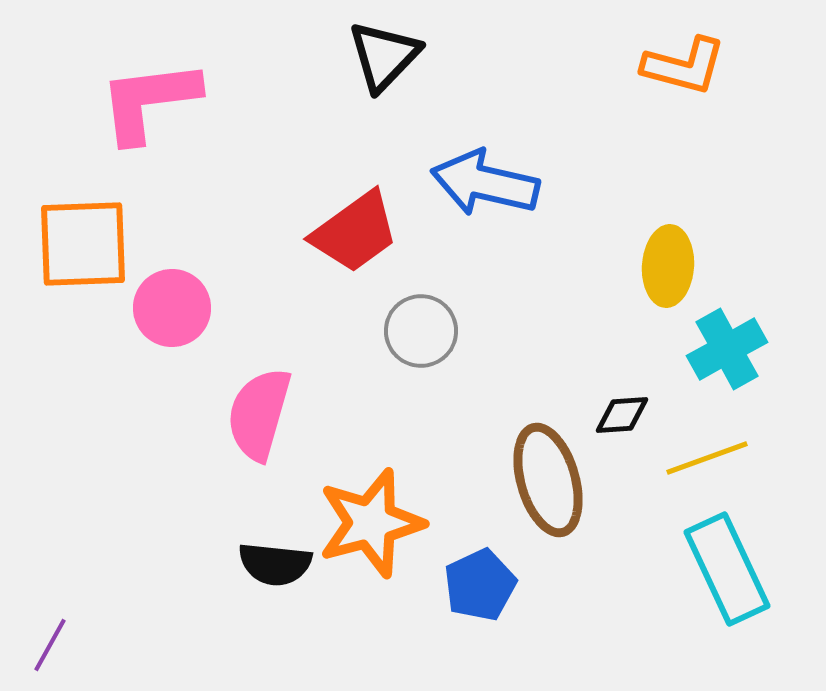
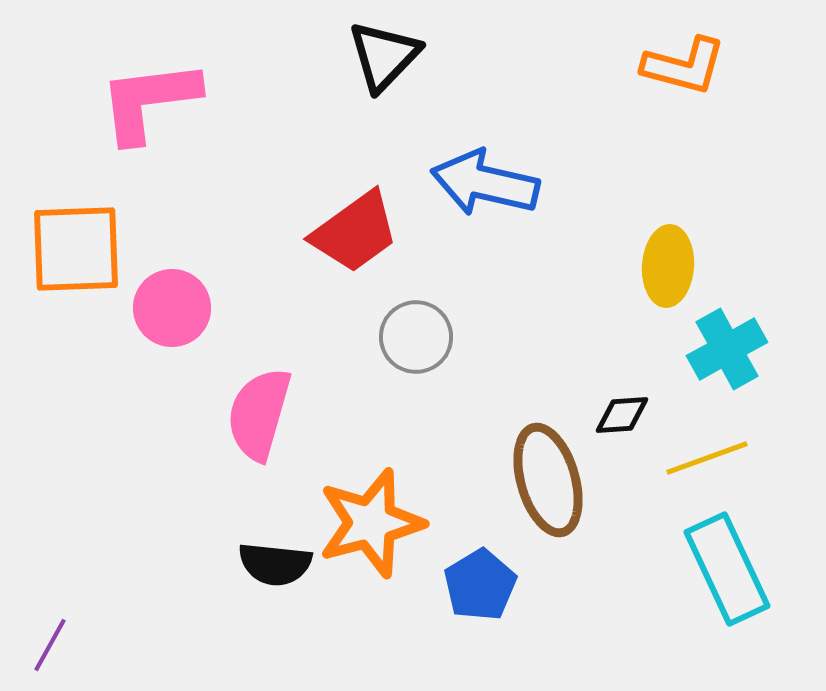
orange square: moved 7 px left, 5 px down
gray circle: moved 5 px left, 6 px down
blue pentagon: rotated 6 degrees counterclockwise
